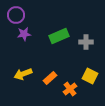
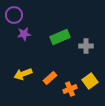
purple circle: moved 2 px left
green rectangle: moved 1 px right, 1 px down
gray cross: moved 4 px down
yellow square: moved 5 px down; rotated 28 degrees clockwise
orange cross: rotated 16 degrees clockwise
